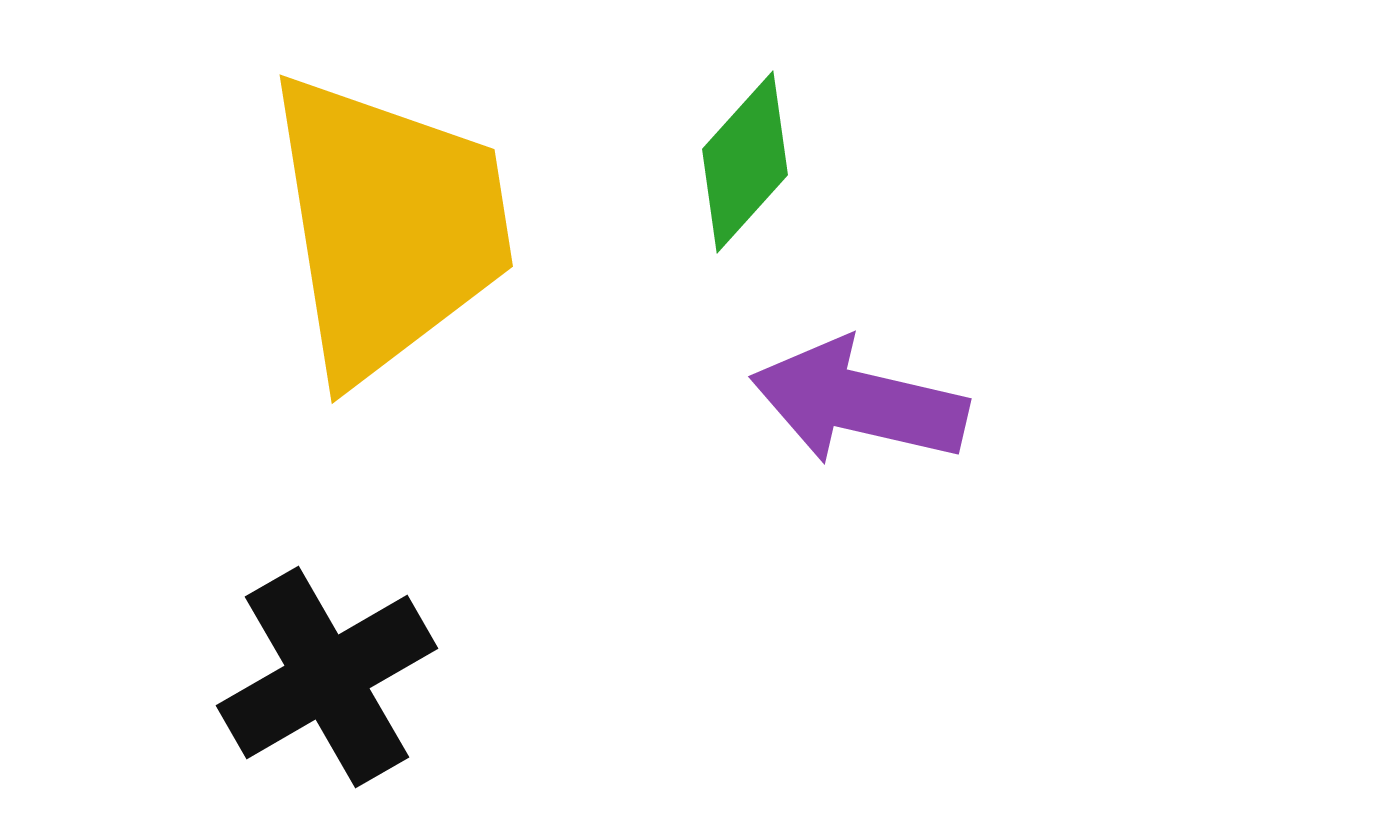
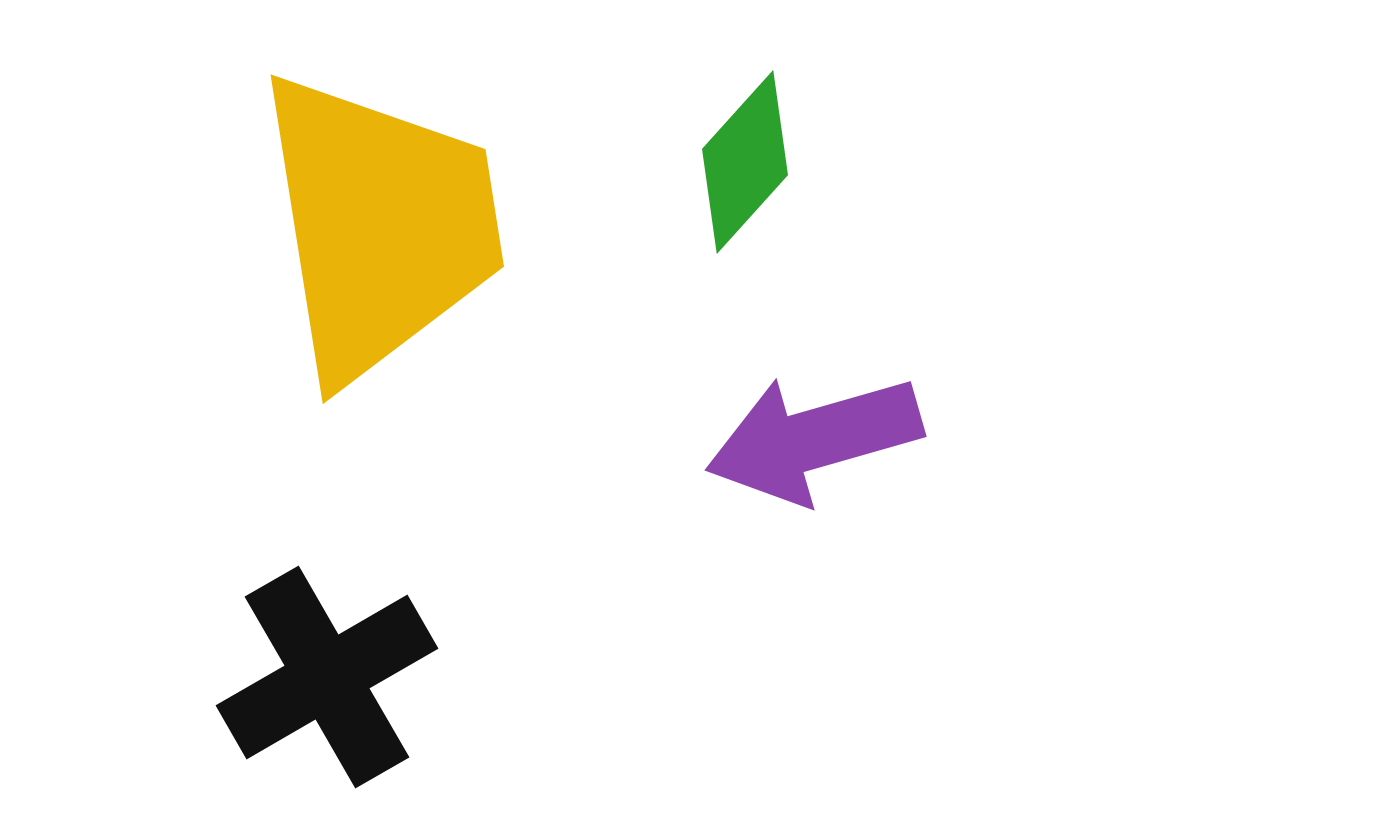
yellow trapezoid: moved 9 px left
purple arrow: moved 45 px left, 37 px down; rotated 29 degrees counterclockwise
